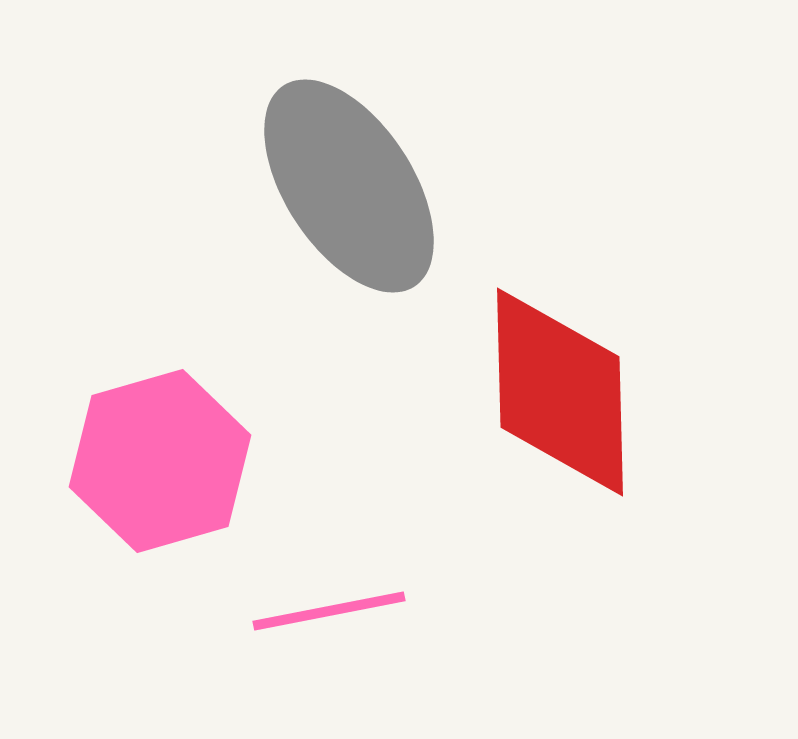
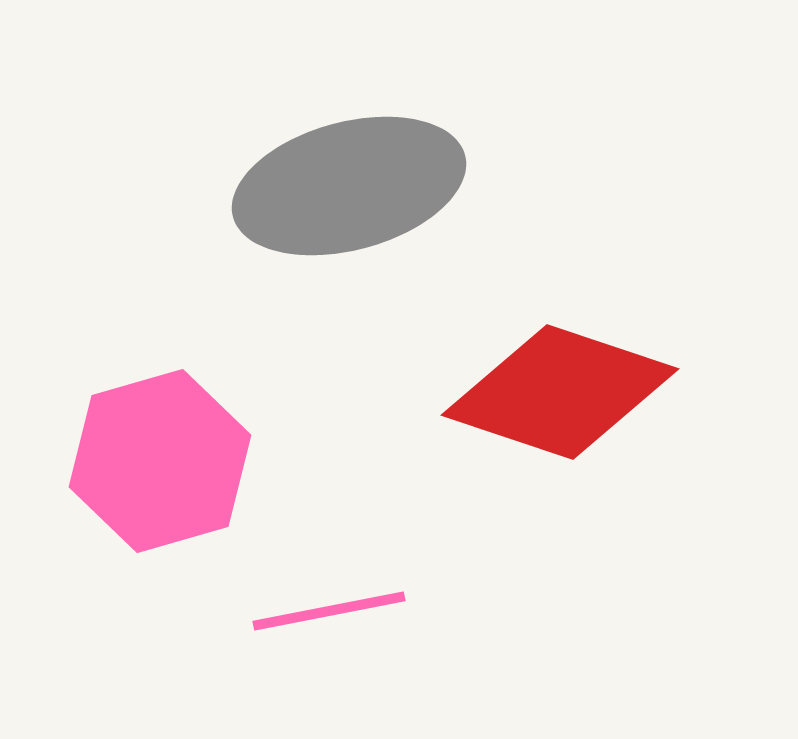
gray ellipse: rotated 72 degrees counterclockwise
red diamond: rotated 70 degrees counterclockwise
